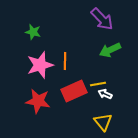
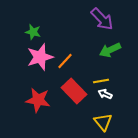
orange line: rotated 42 degrees clockwise
pink star: moved 8 px up
yellow line: moved 3 px right, 3 px up
red rectangle: rotated 70 degrees clockwise
red star: moved 1 px up
